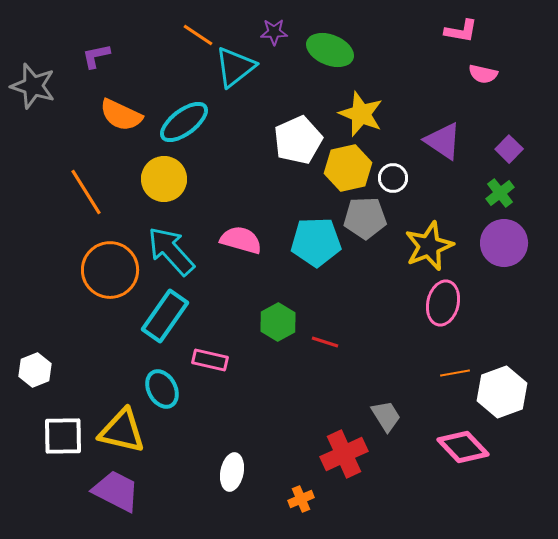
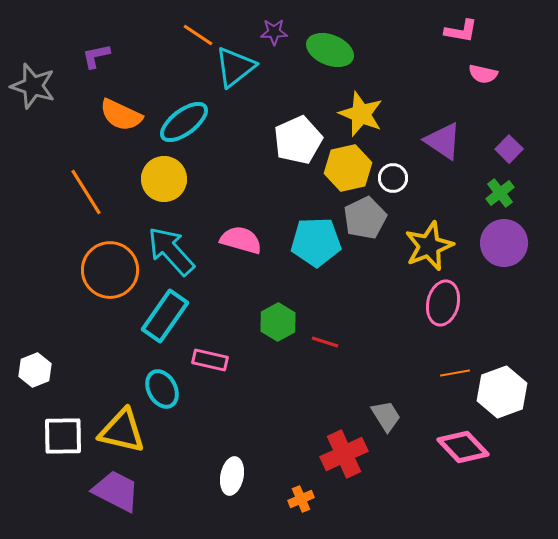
gray pentagon at (365, 218): rotated 24 degrees counterclockwise
white ellipse at (232, 472): moved 4 px down
